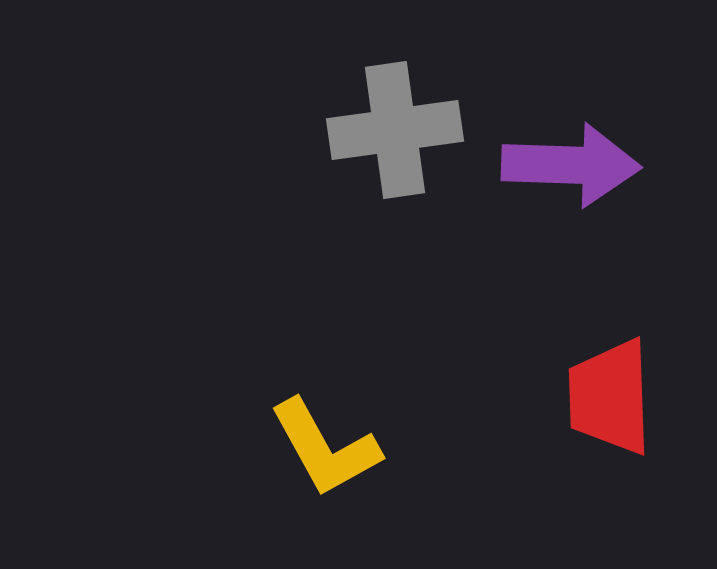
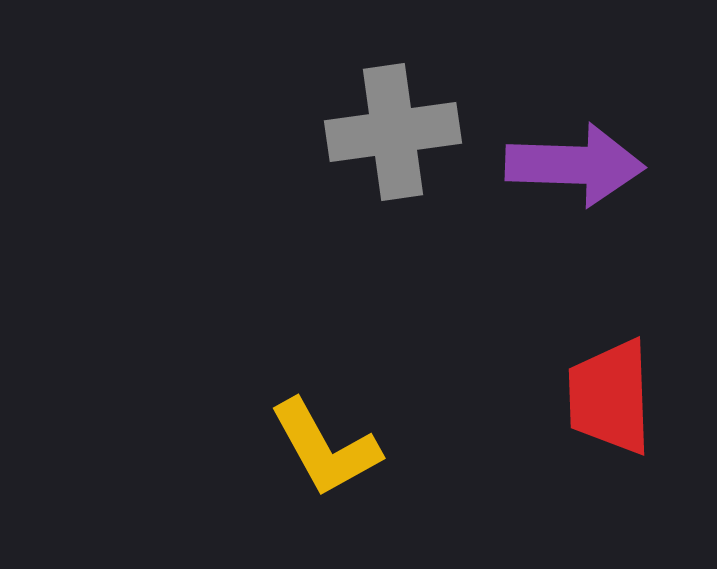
gray cross: moved 2 px left, 2 px down
purple arrow: moved 4 px right
